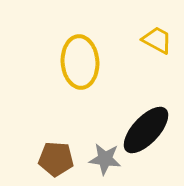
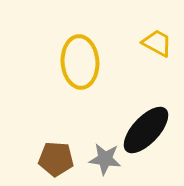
yellow trapezoid: moved 3 px down
